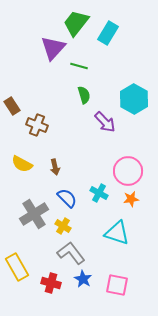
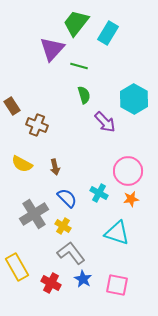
purple triangle: moved 1 px left, 1 px down
red cross: rotated 12 degrees clockwise
